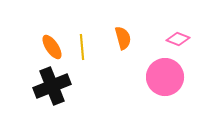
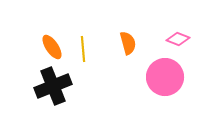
orange semicircle: moved 5 px right, 5 px down
yellow line: moved 1 px right, 2 px down
black cross: moved 1 px right
